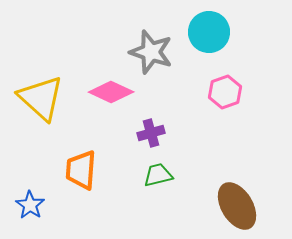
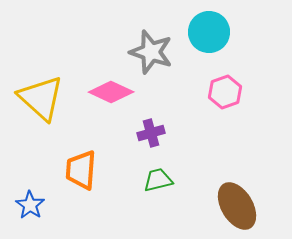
green trapezoid: moved 5 px down
